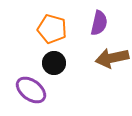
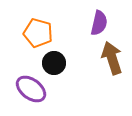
orange pentagon: moved 14 px left, 4 px down
brown arrow: rotated 84 degrees clockwise
purple ellipse: moved 1 px up
